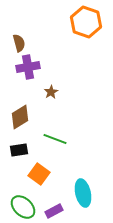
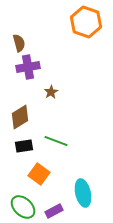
green line: moved 1 px right, 2 px down
black rectangle: moved 5 px right, 4 px up
